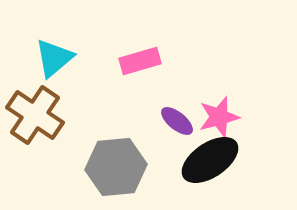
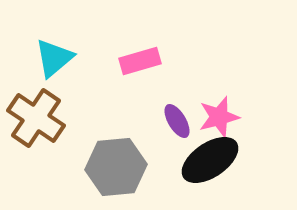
brown cross: moved 1 px right, 3 px down
purple ellipse: rotated 20 degrees clockwise
